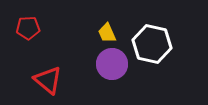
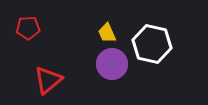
red triangle: rotated 40 degrees clockwise
